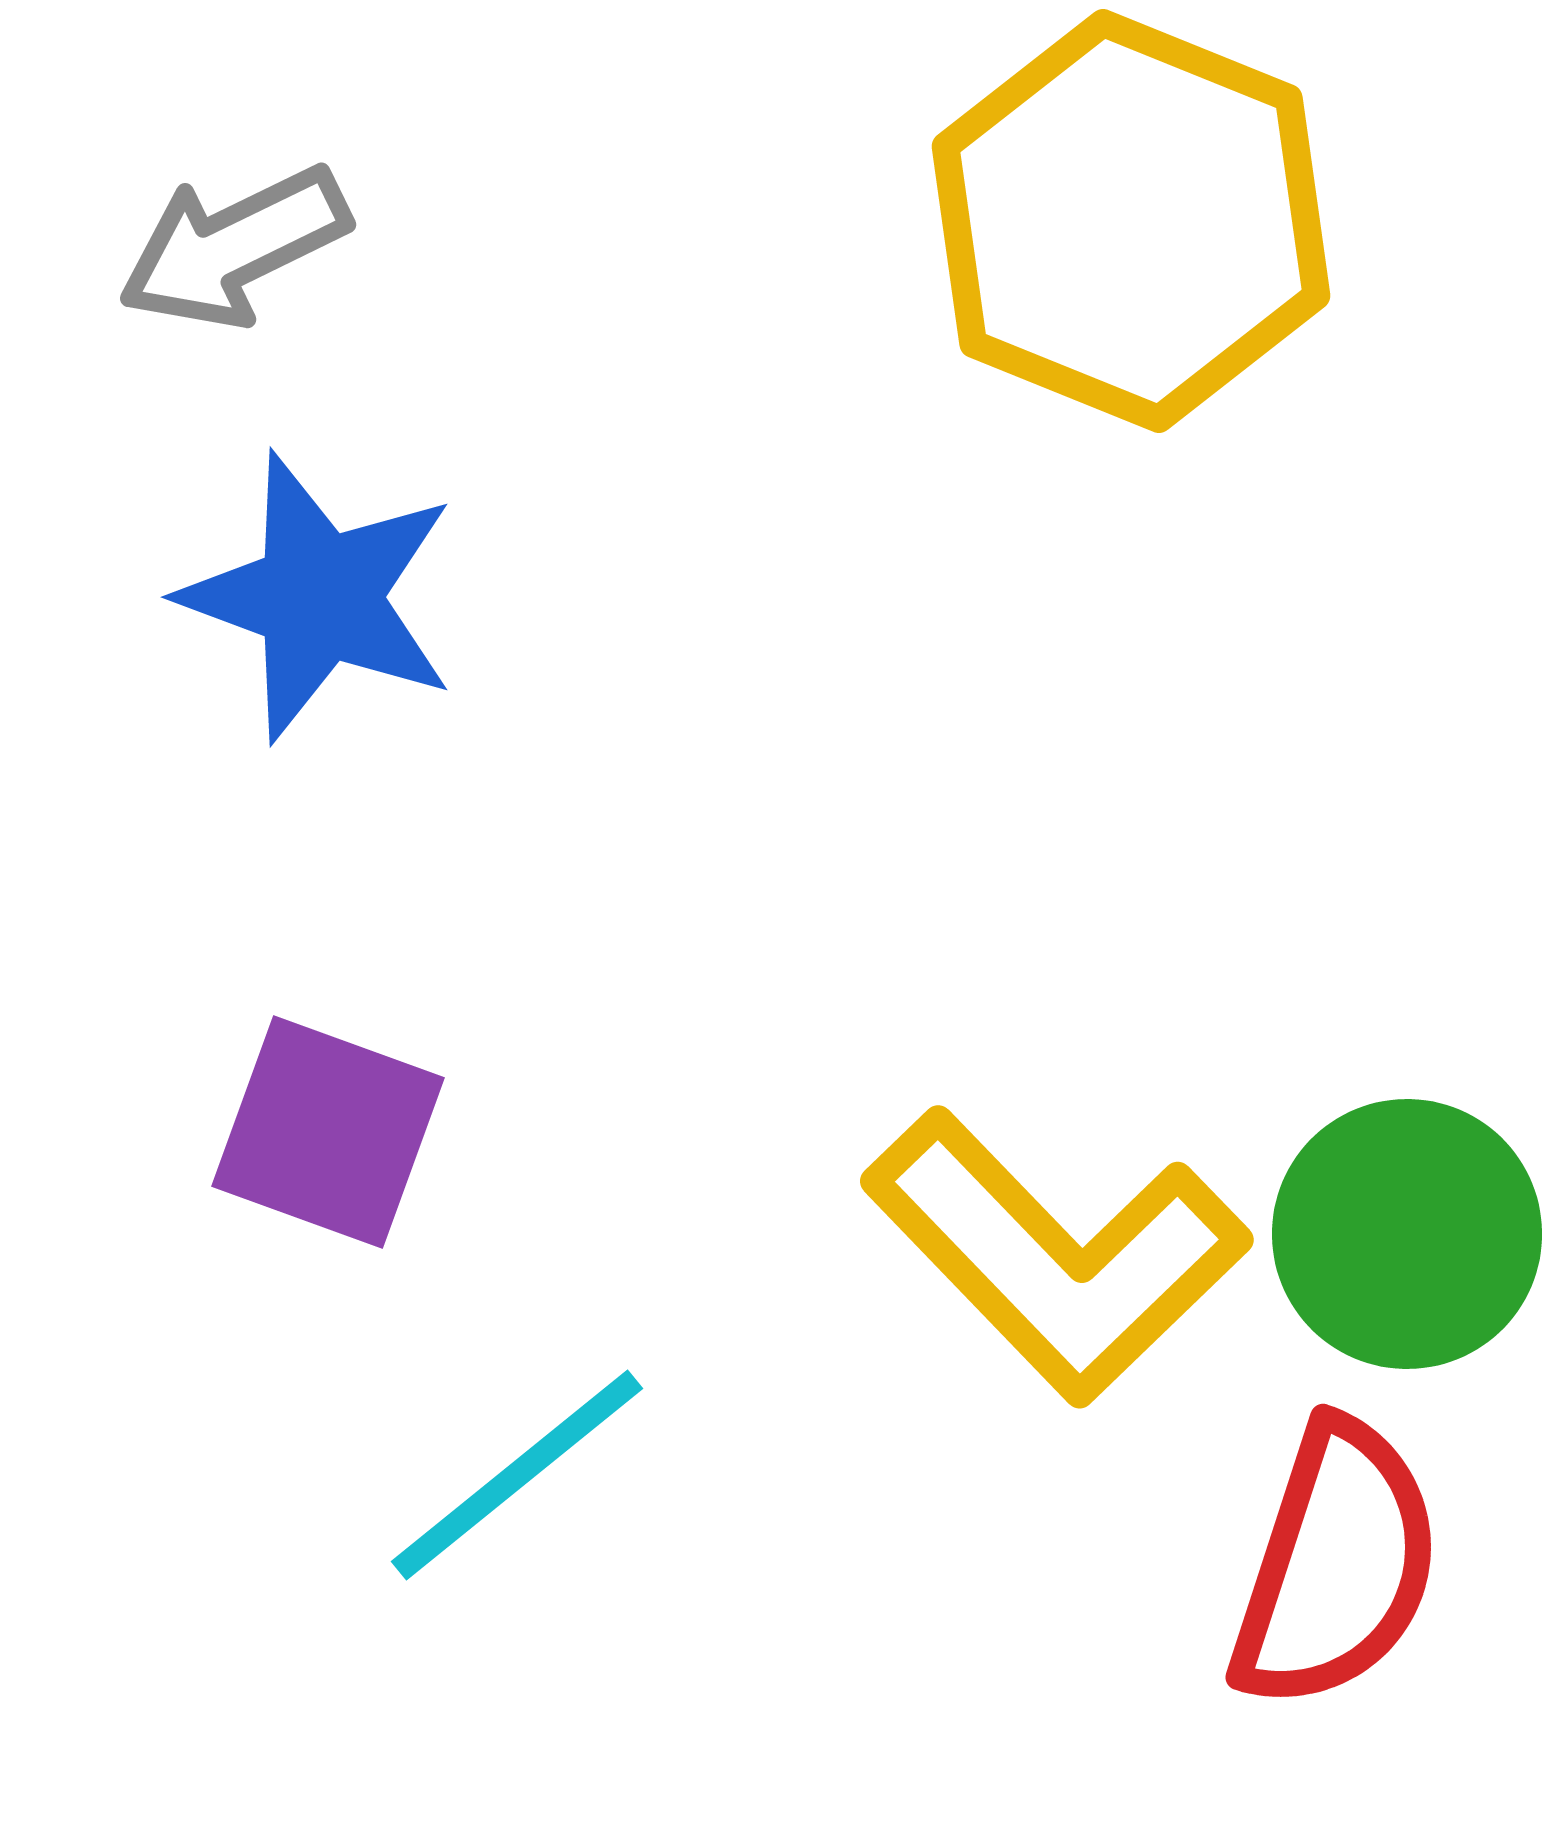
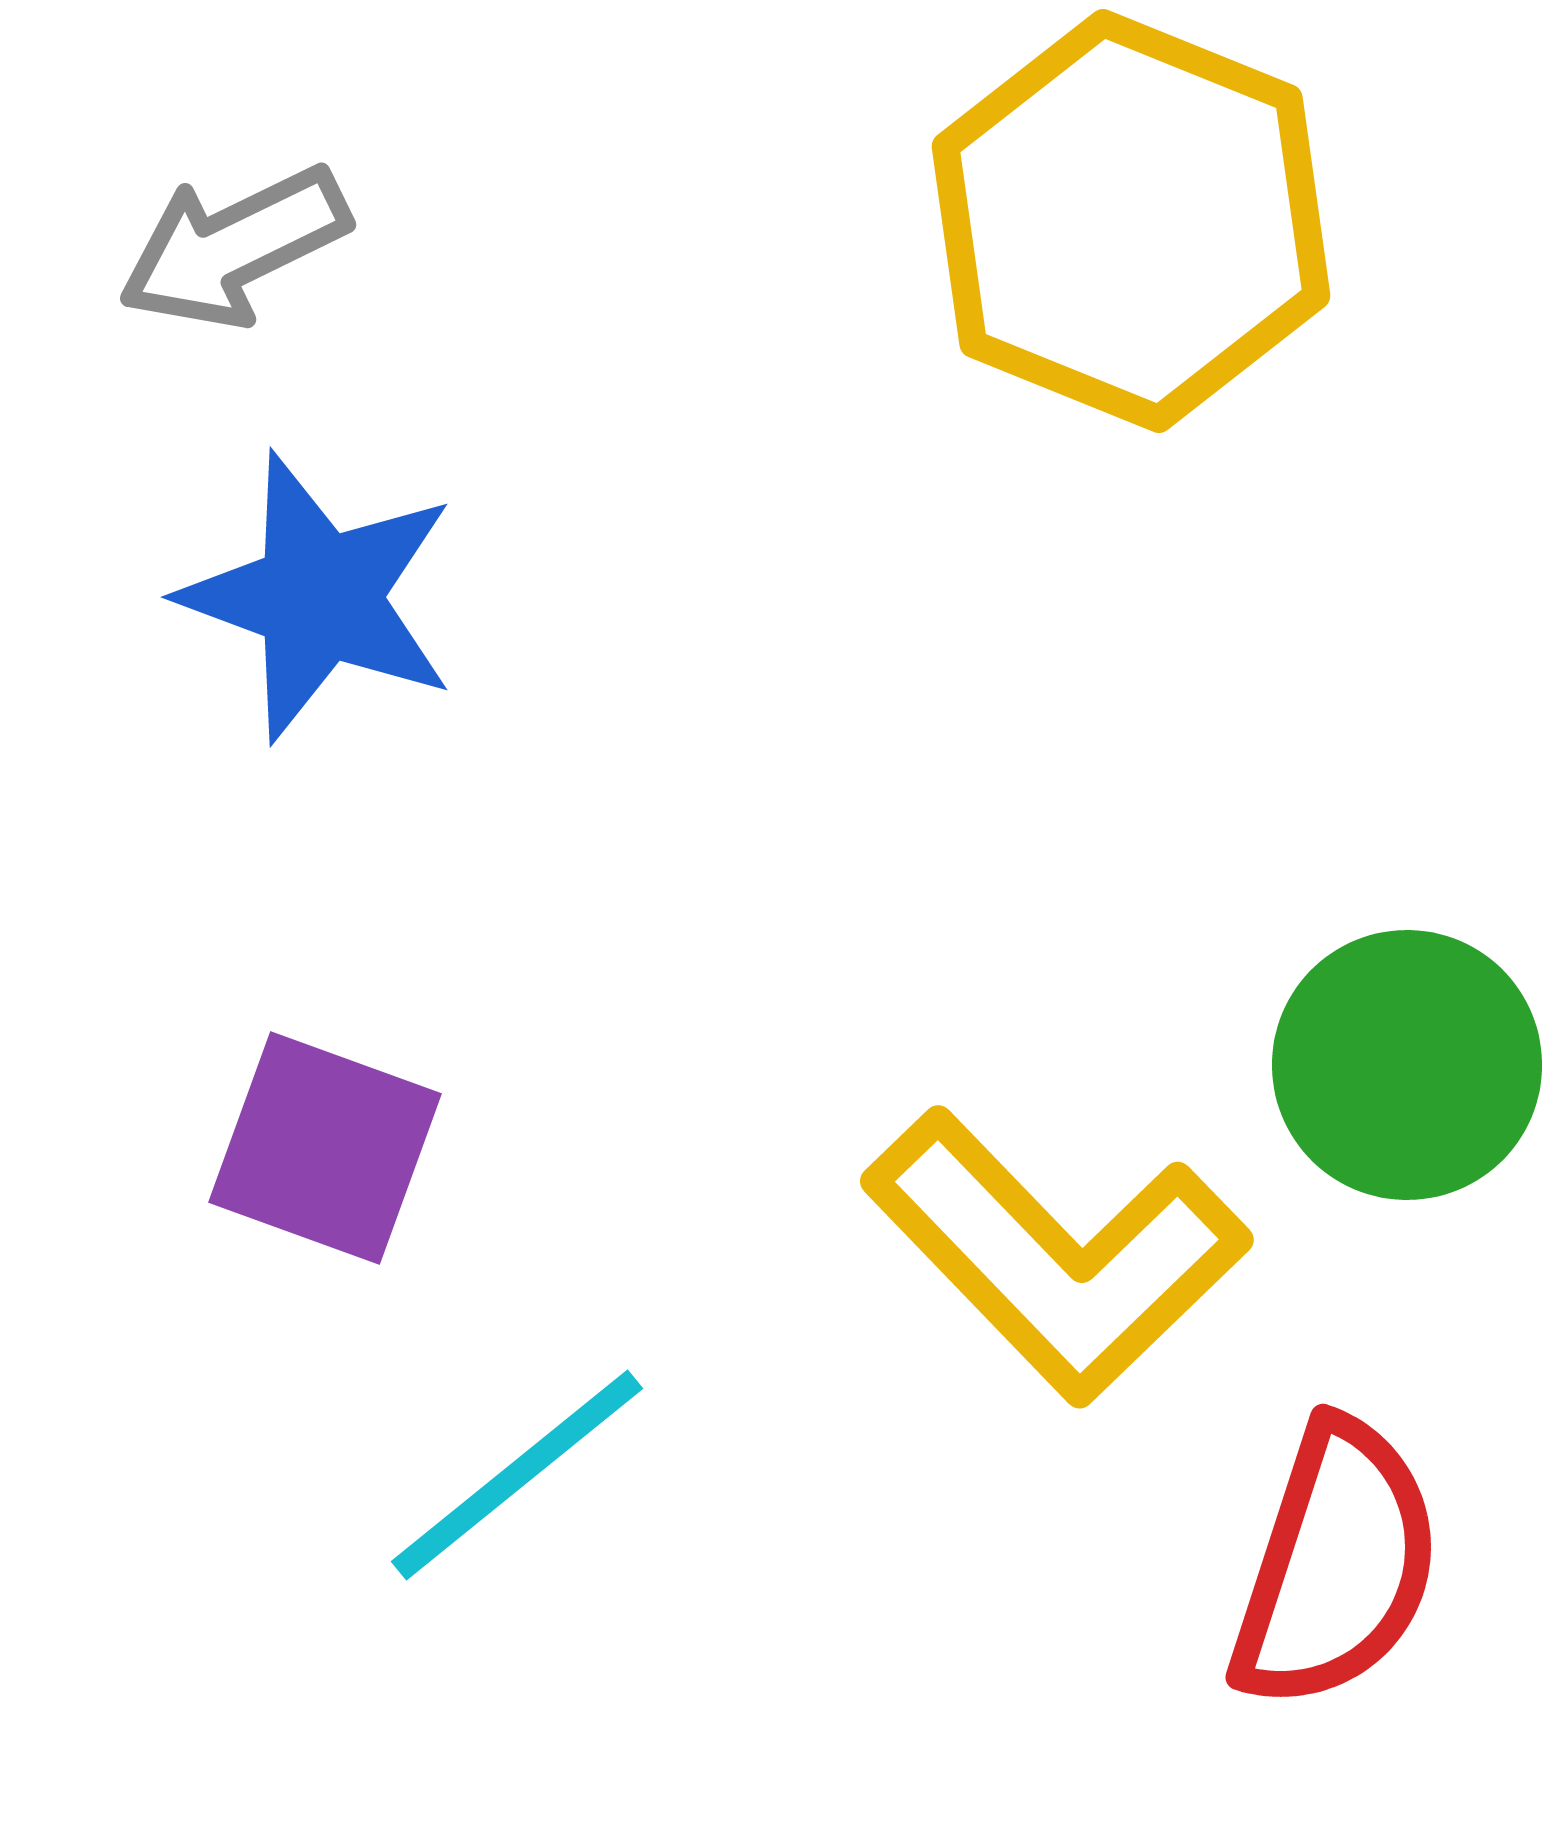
purple square: moved 3 px left, 16 px down
green circle: moved 169 px up
